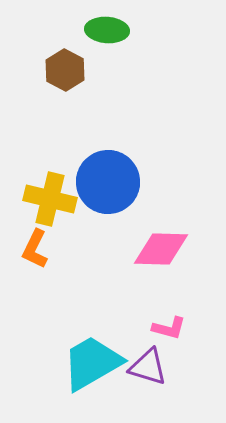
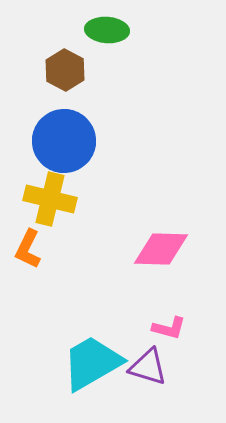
blue circle: moved 44 px left, 41 px up
orange L-shape: moved 7 px left
